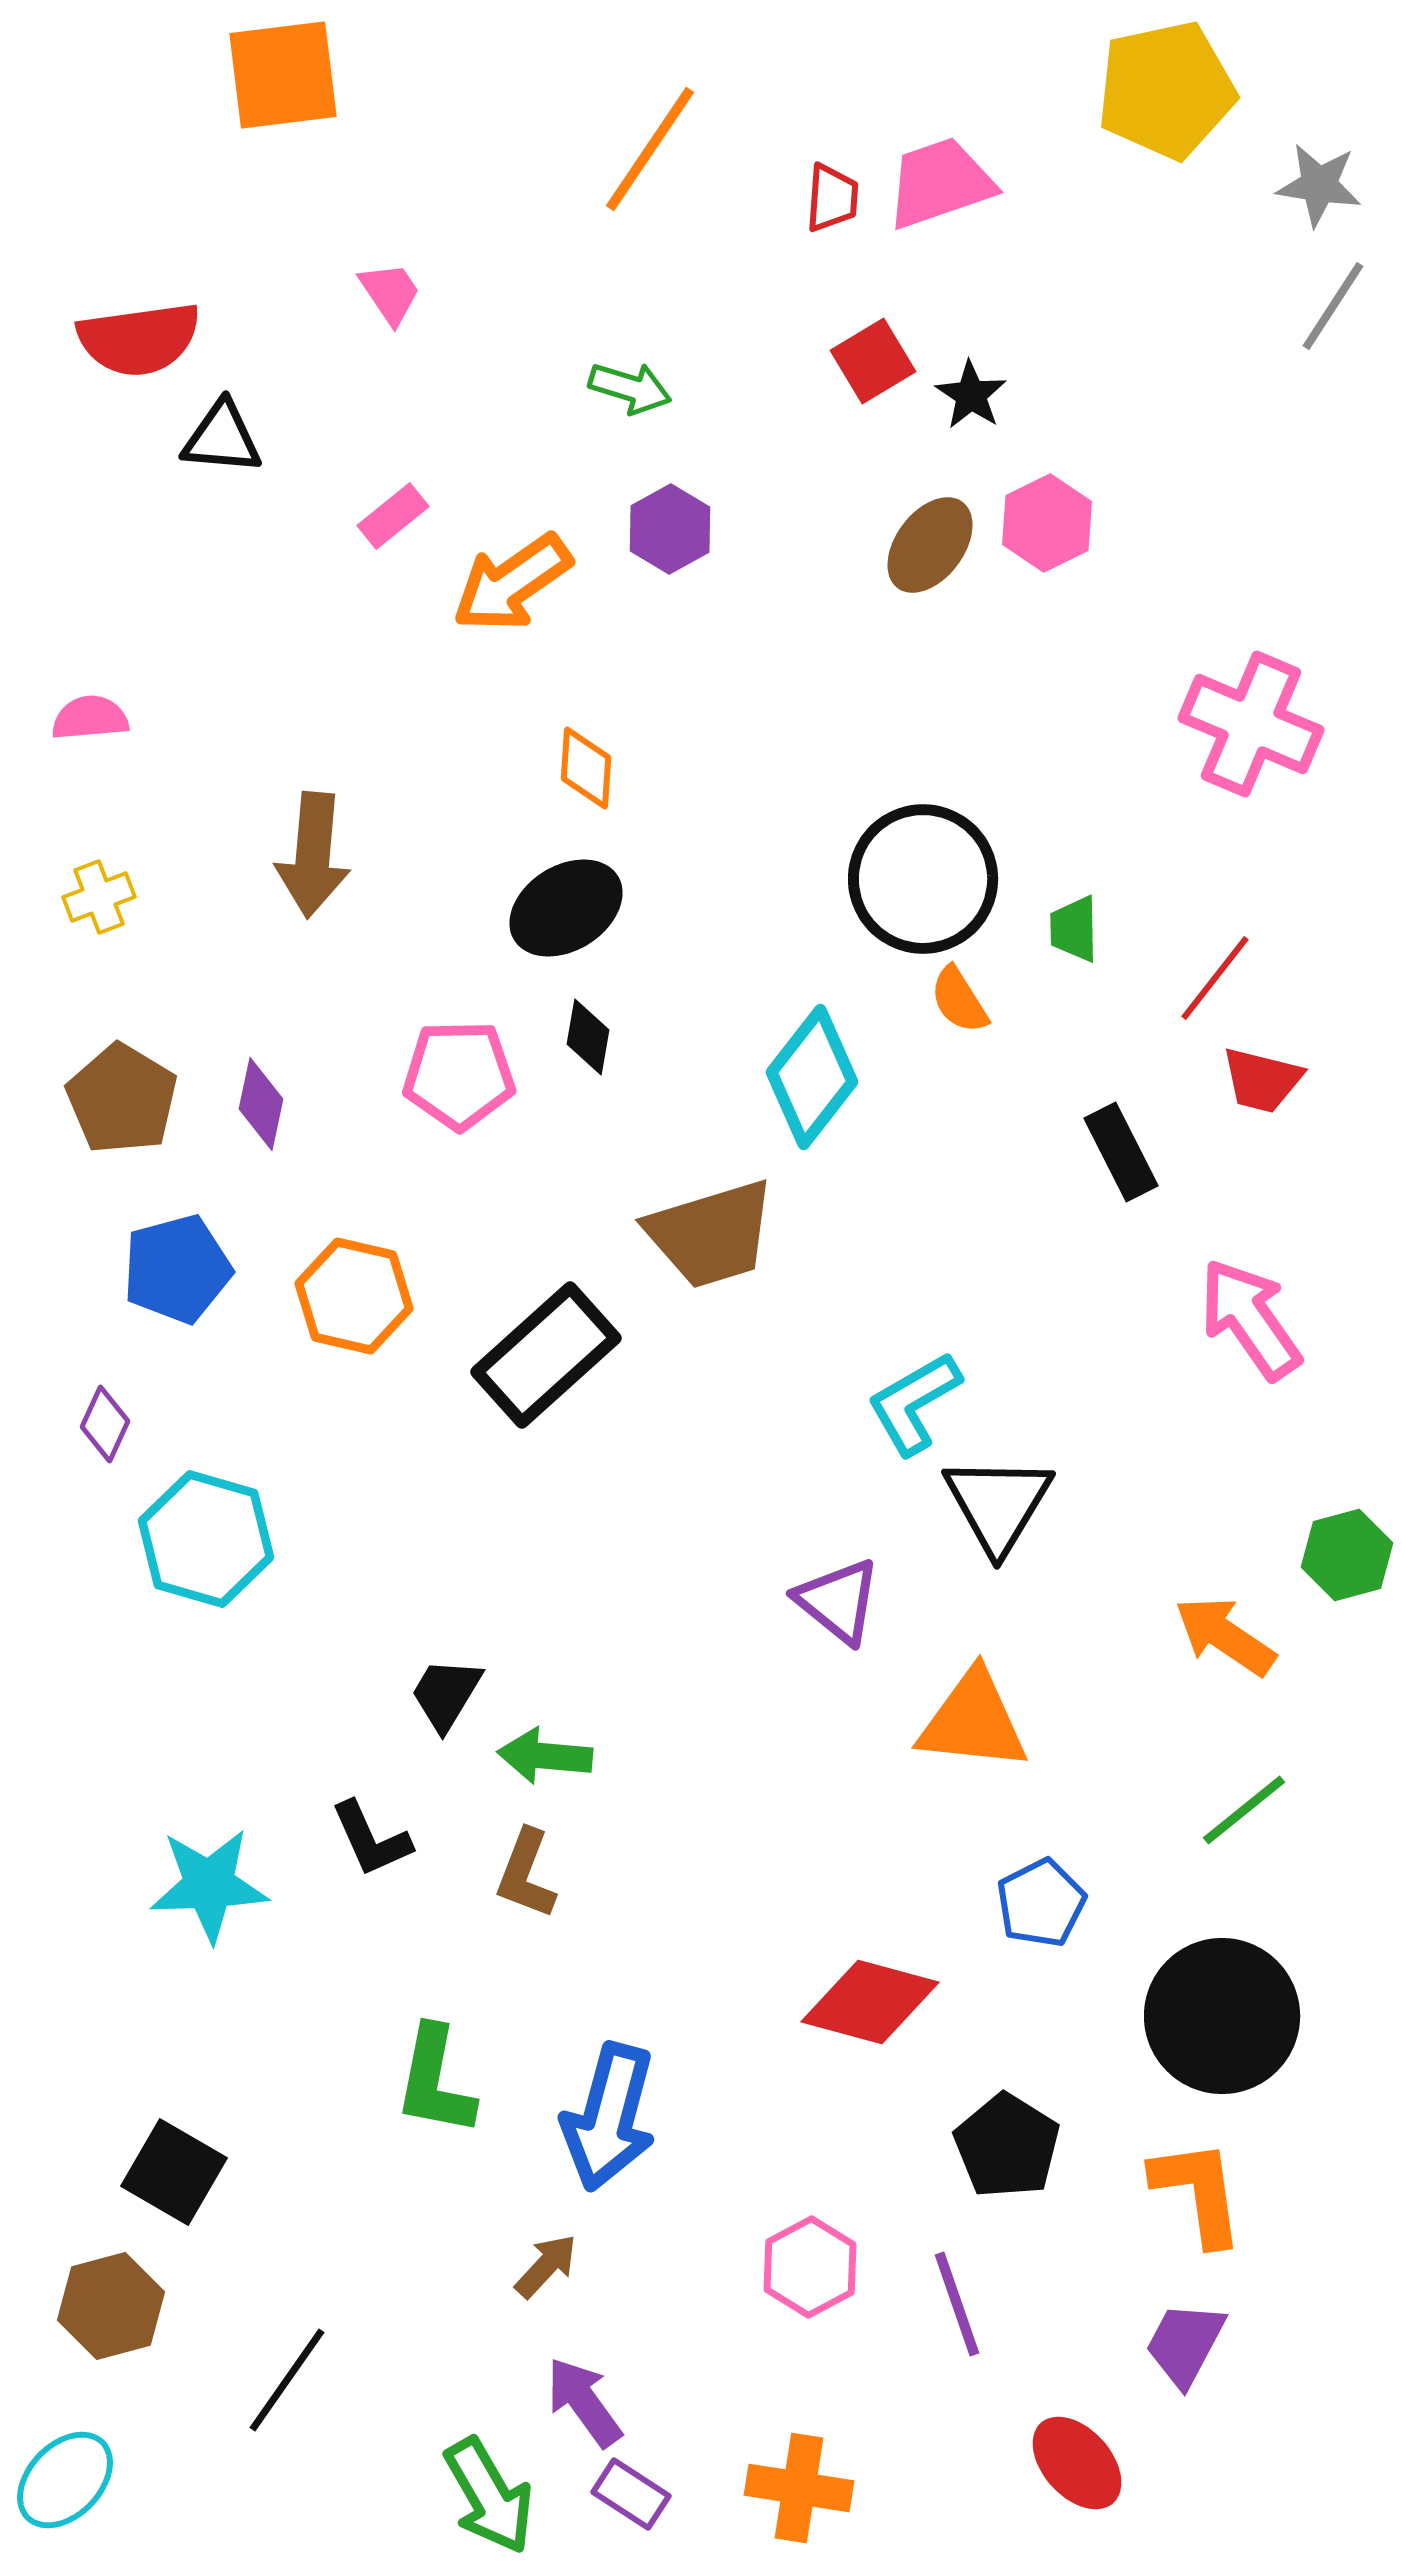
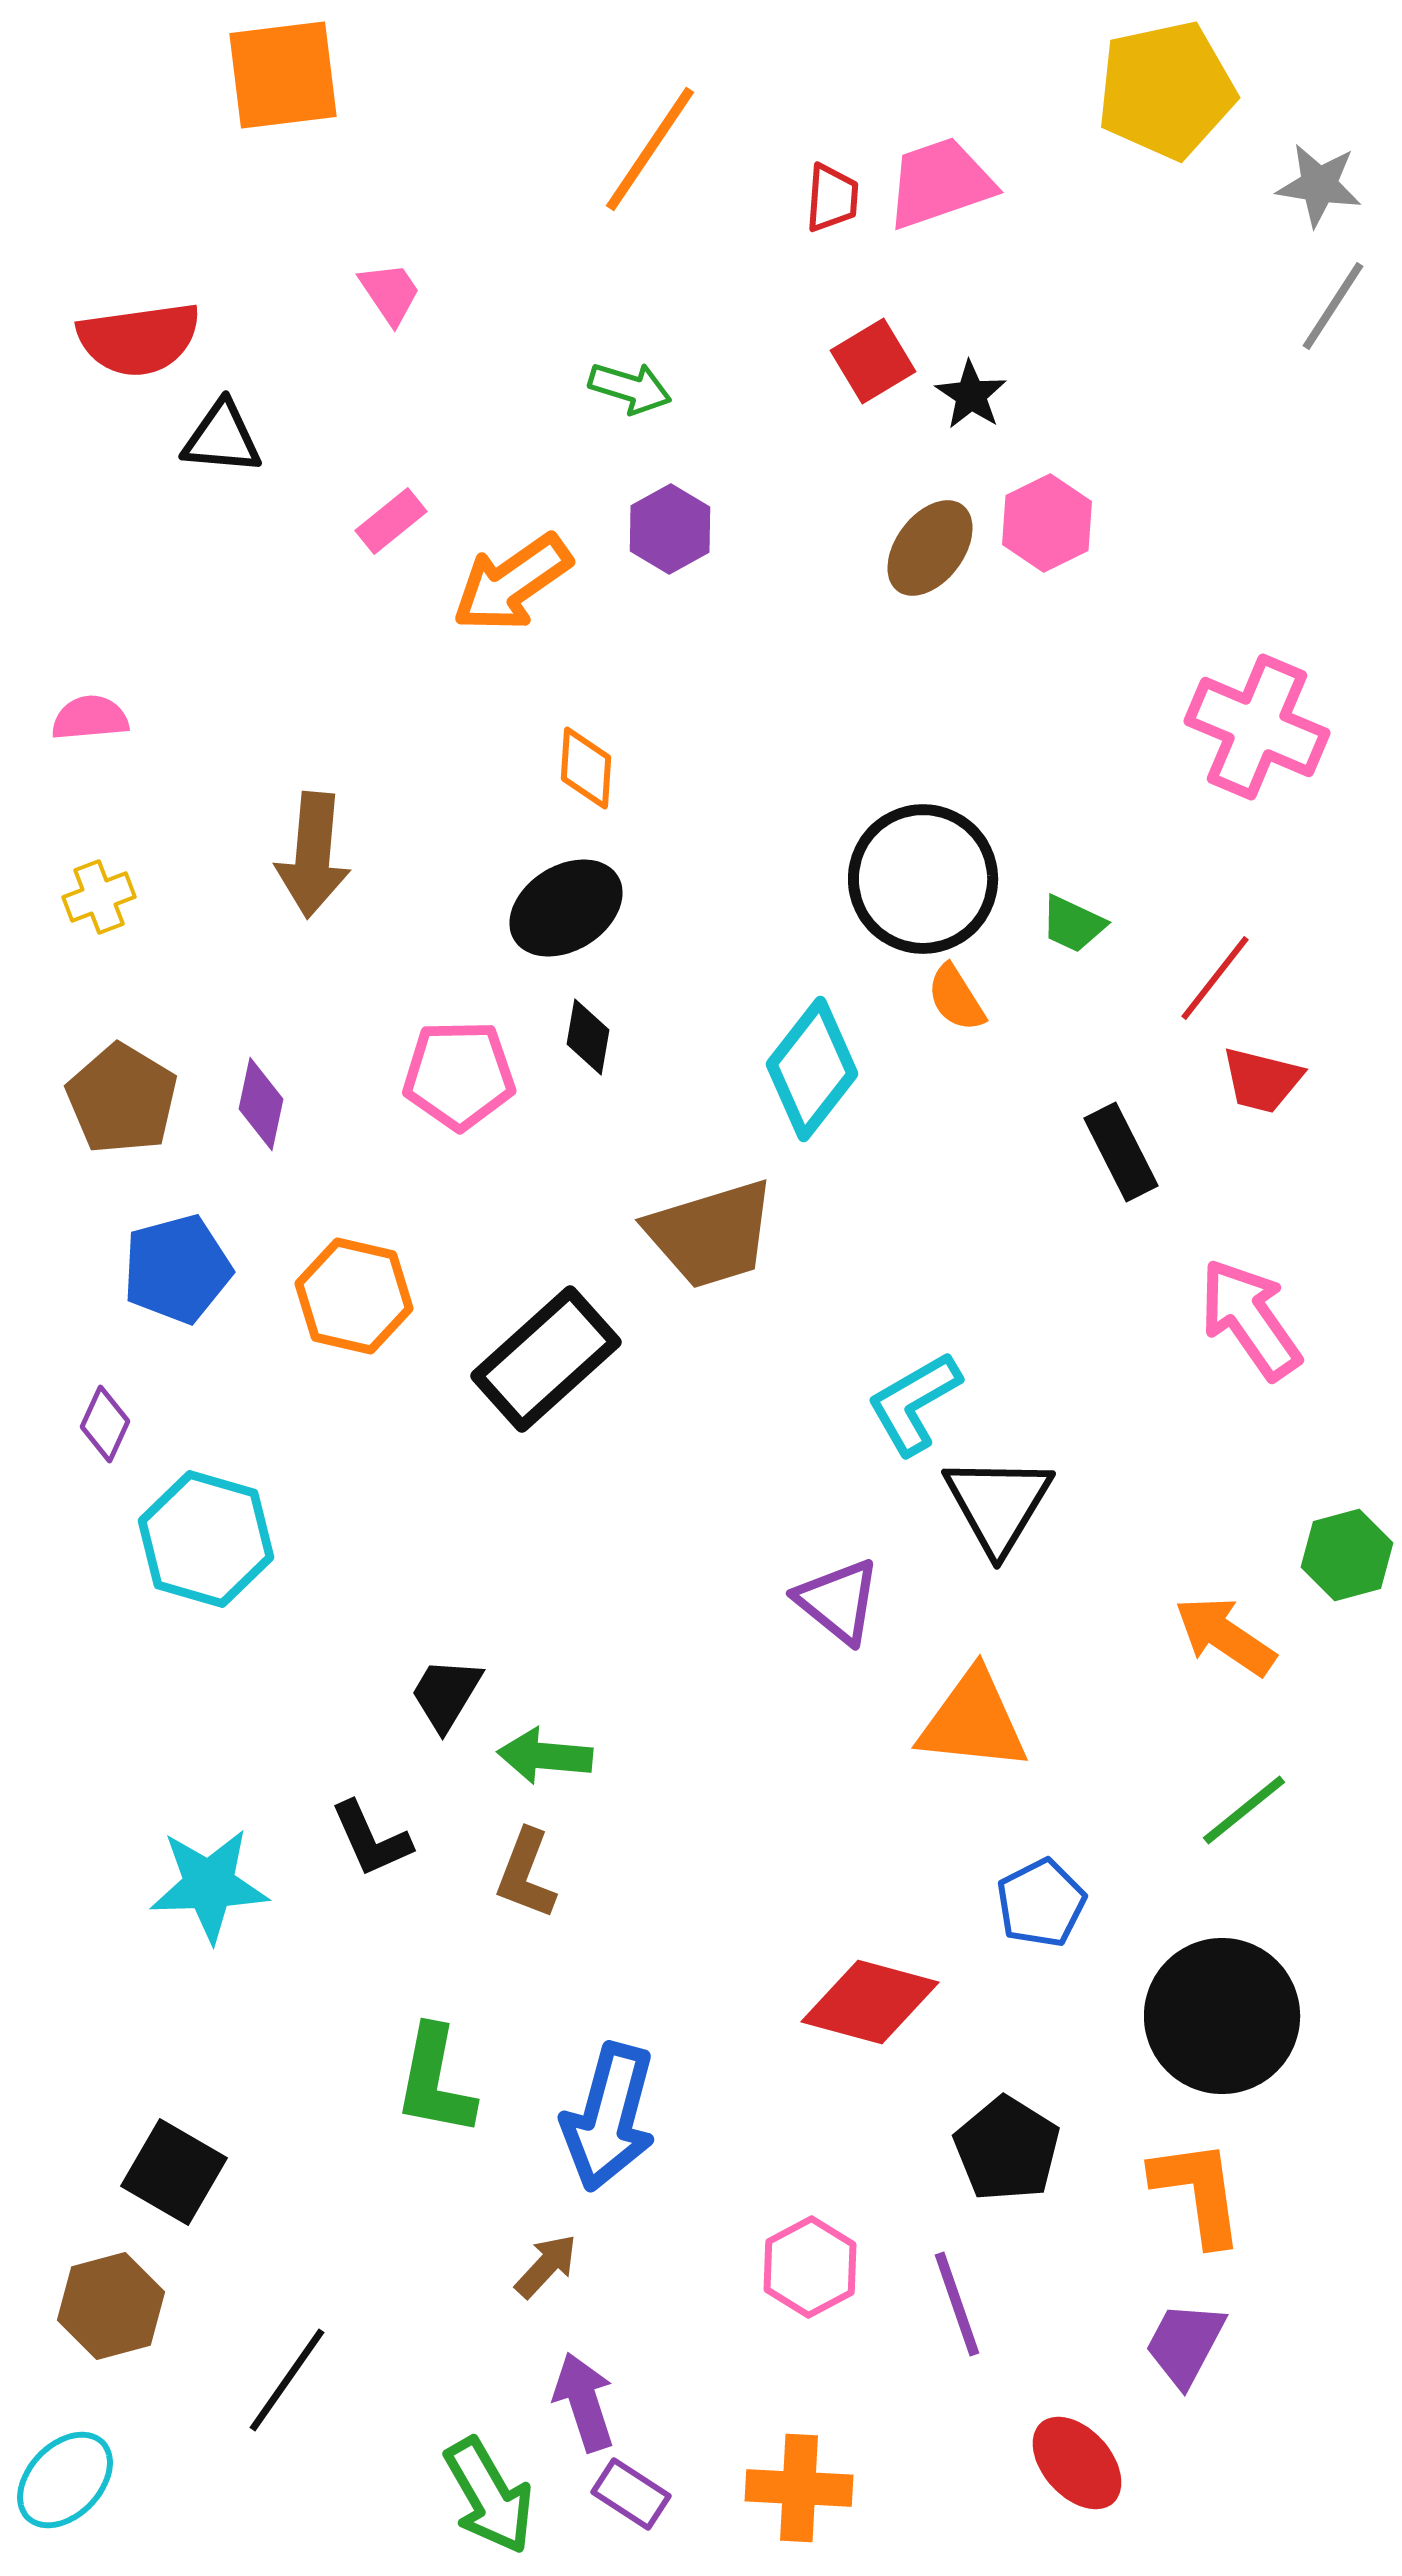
pink rectangle at (393, 516): moved 2 px left, 5 px down
brown ellipse at (930, 545): moved 3 px down
pink cross at (1251, 724): moved 6 px right, 3 px down
green trapezoid at (1074, 929): moved 1 px left, 5 px up; rotated 64 degrees counterclockwise
orange semicircle at (959, 1000): moved 3 px left, 2 px up
cyan diamond at (812, 1077): moved 8 px up
black rectangle at (546, 1355): moved 4 px down
black pentagon at (1007, 2146): moved 3 px down
purple arrow at (584, 2402): rotated 18 degrees clockwise
orange cross at (799, 2488): rotated 6 degrees counterclockwise
